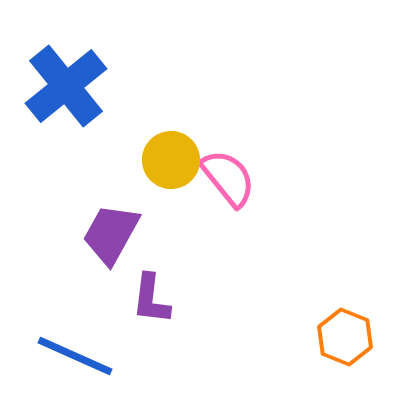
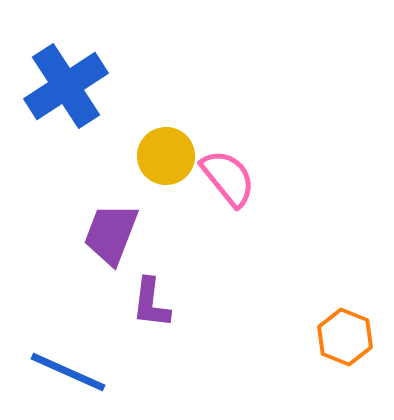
blue cross: rotated 6 degrees clockwise
yellow circle: moved 5 px left, 4 px up
purple trapezoid: rotated 8 degrees counterclockwise
purple L-shape: moved 4 px down
blue line: moved 7 px left, 16 px down
